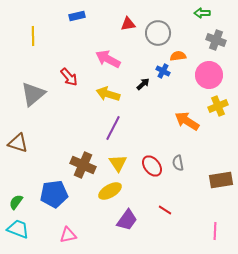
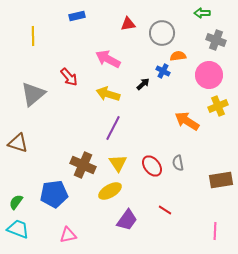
gray circle: moved 4 px right
